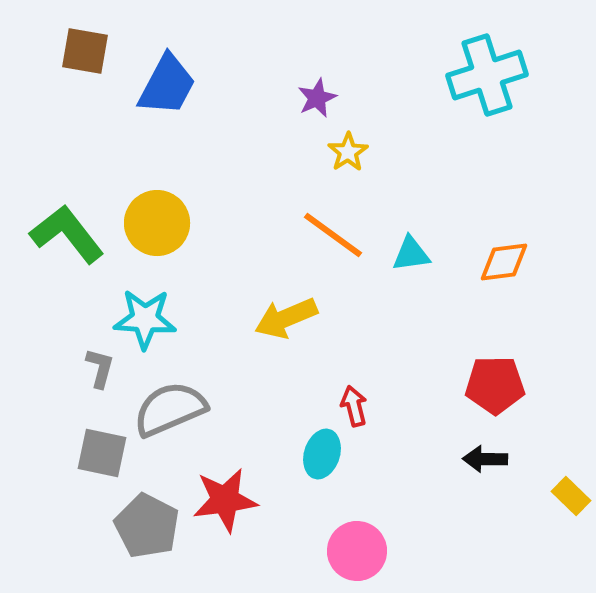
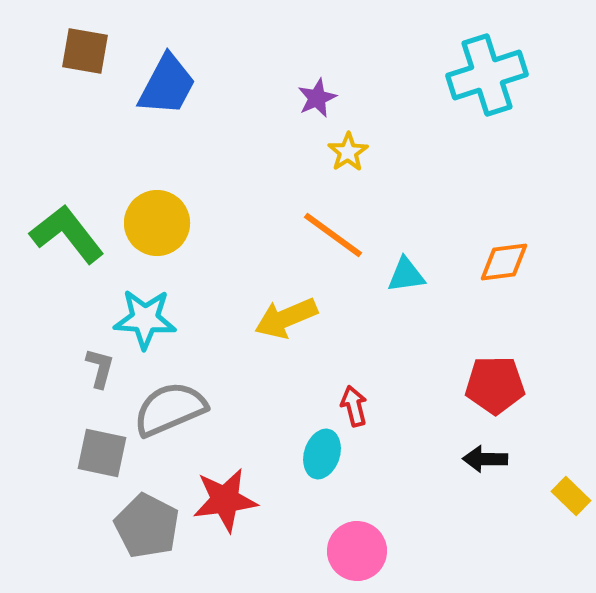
cyan triangle: moved 5 px left, 21 px down
